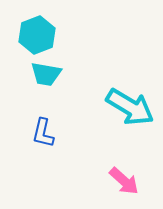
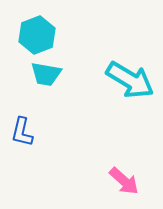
cyan arrow: moved 27 px up
blue L-shape: moved 21 px left, 1 px up
